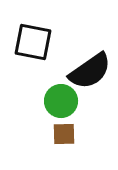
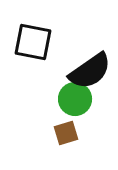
green circle: moved 14 px right, 2 px up
brown square: moved 2 px right, 1 px up; rotated 15 degrees counterclockwise
